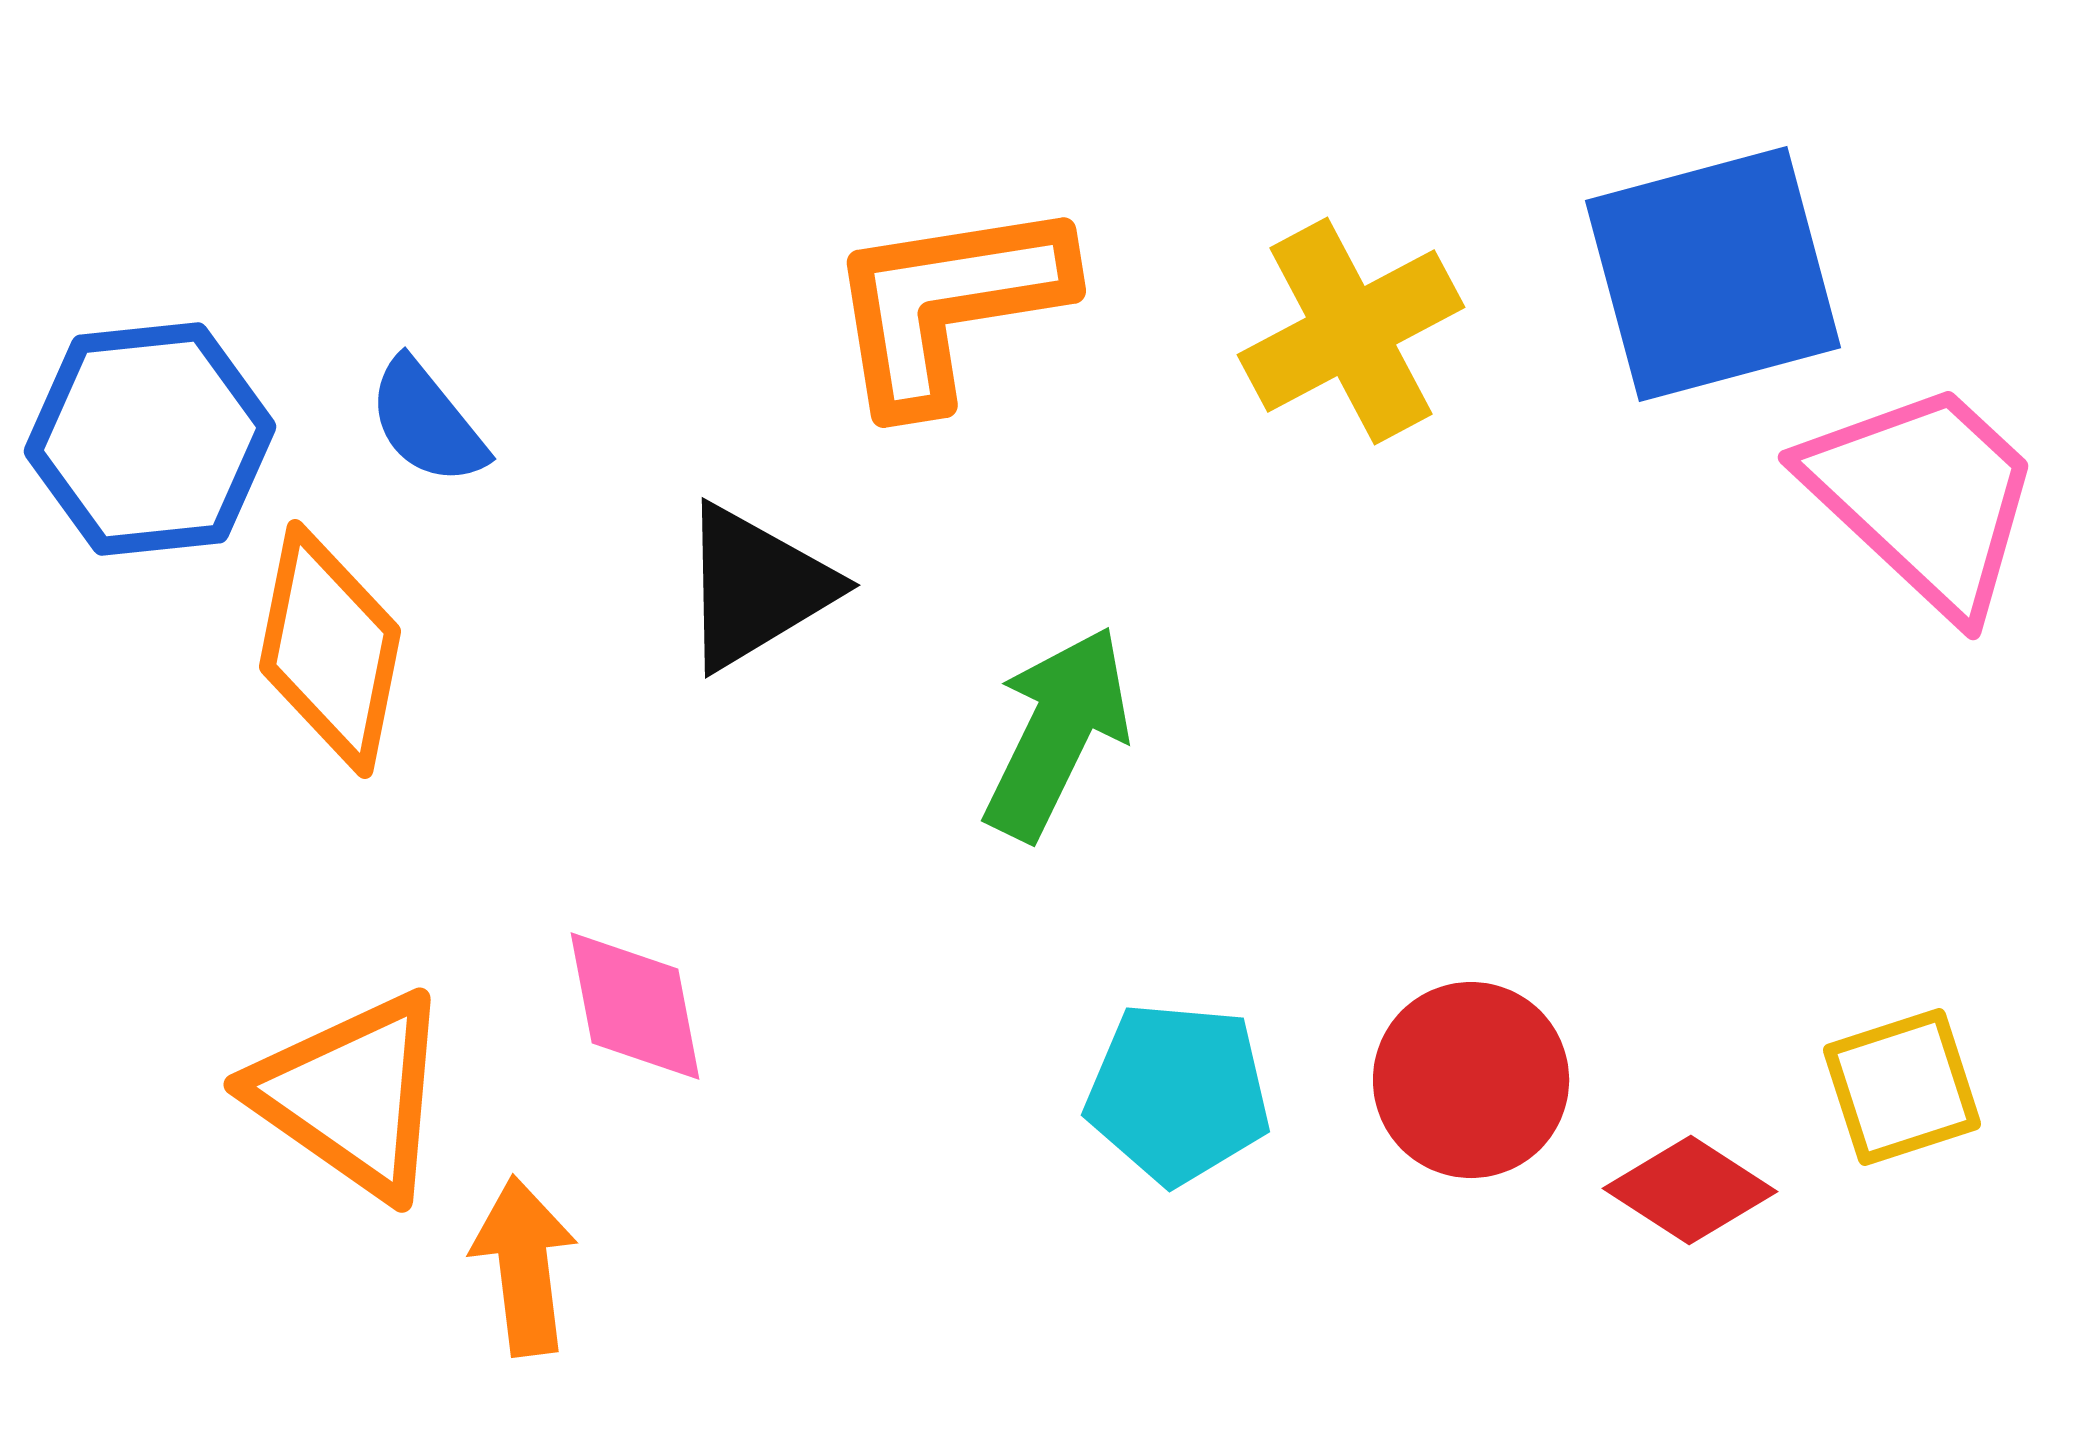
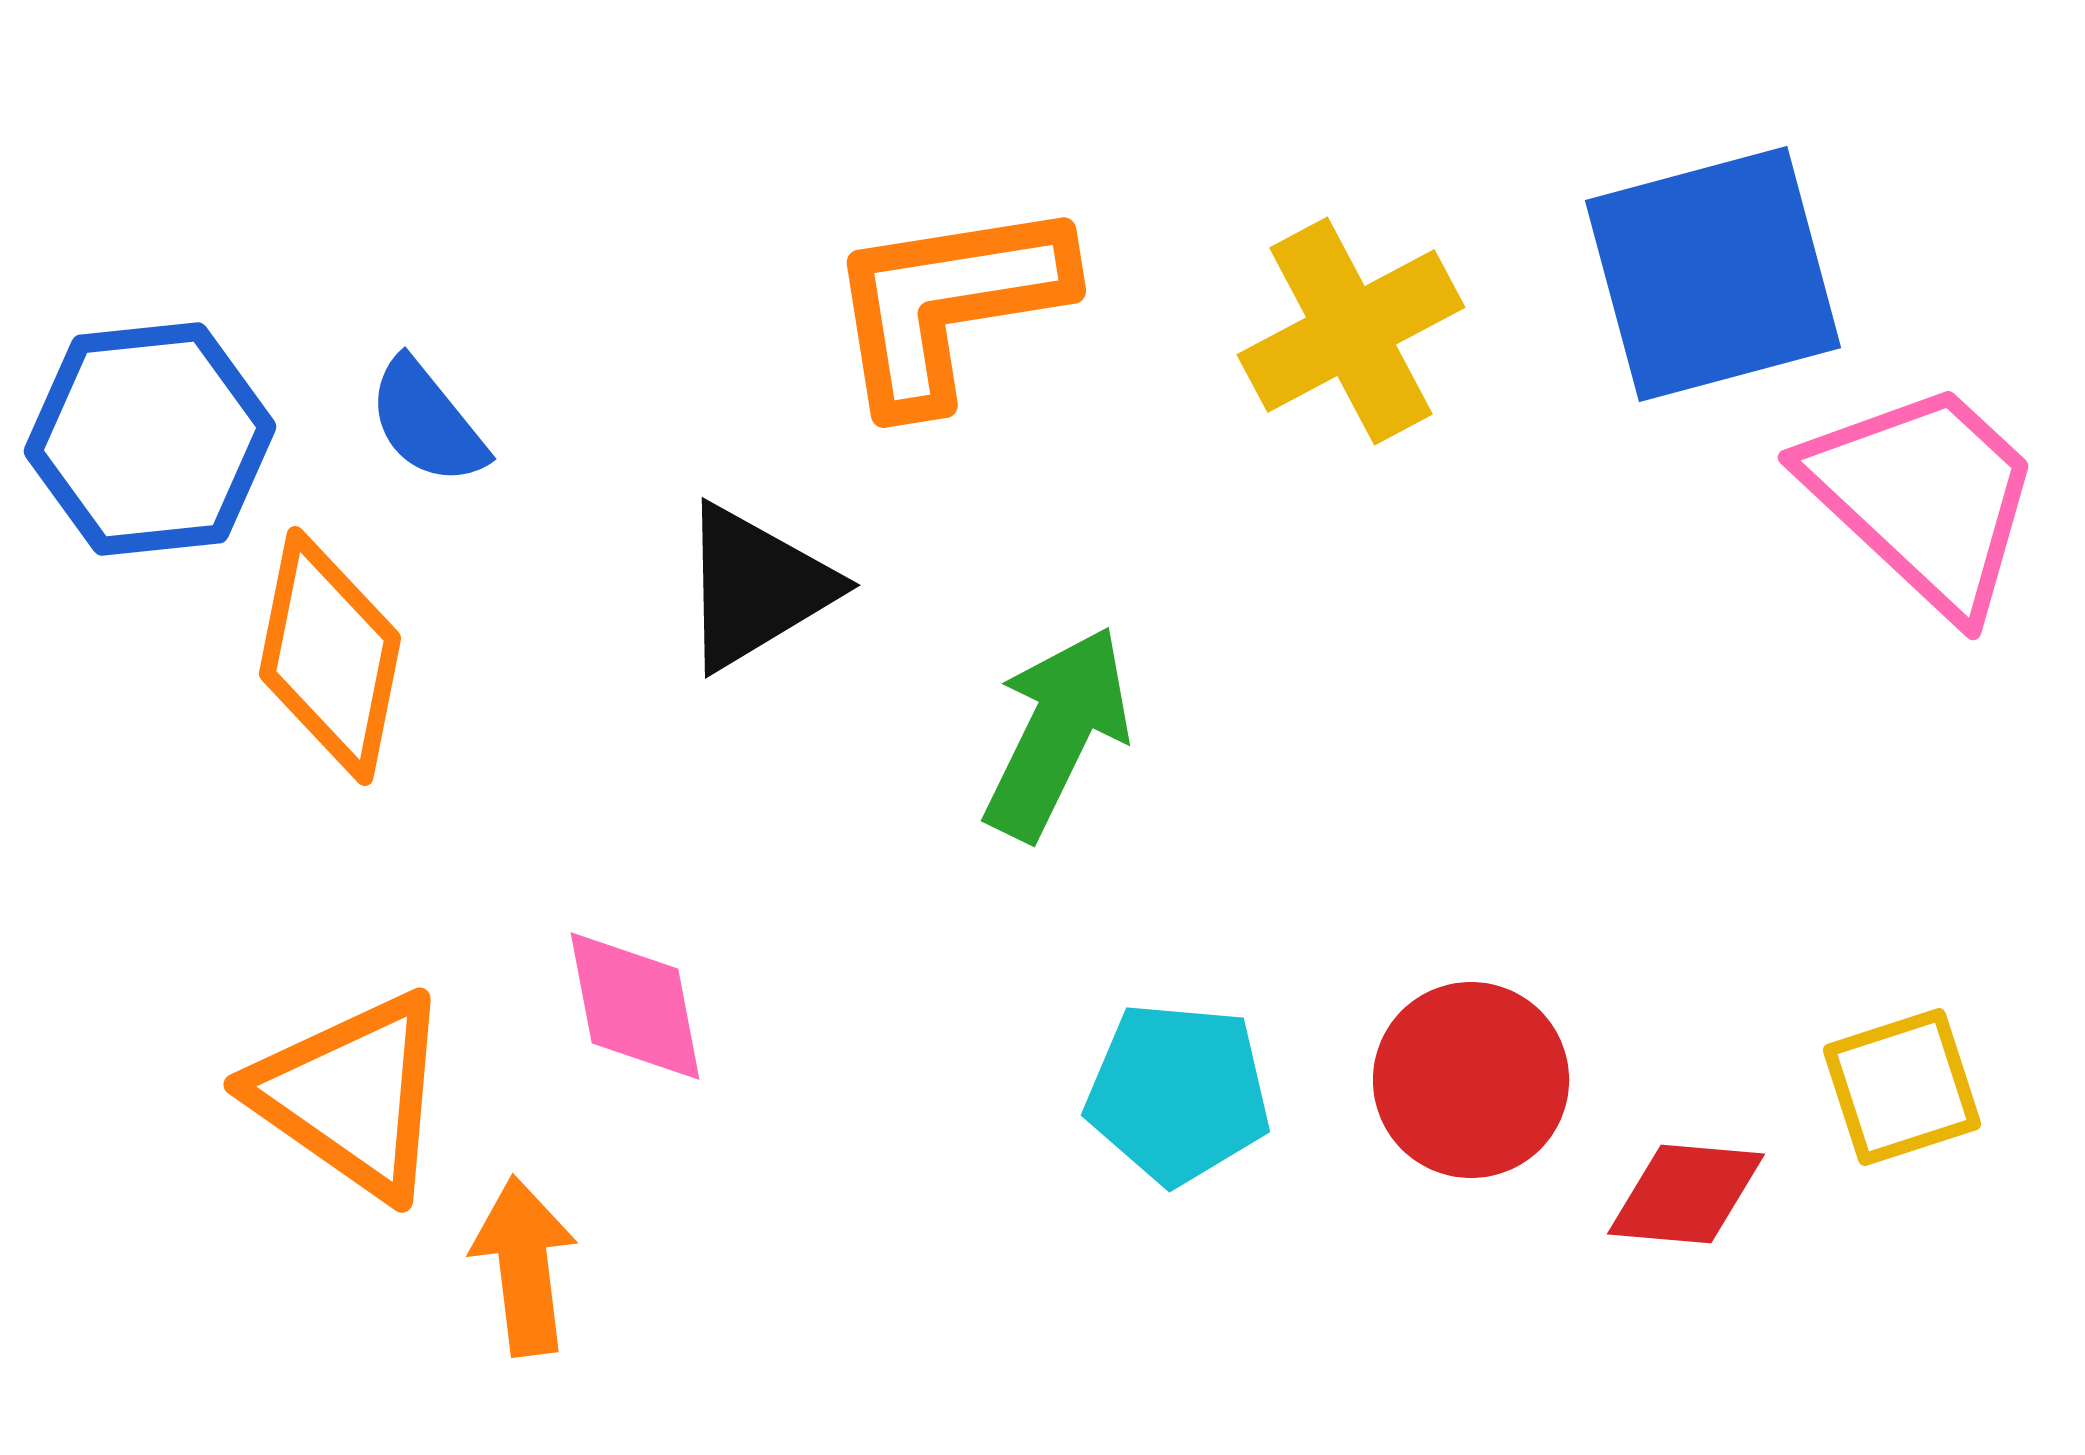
orange diamond: moved 7 px down
red diamond: moved 4 px left, 4 px down; rotated 28 degrees counterclockwise
